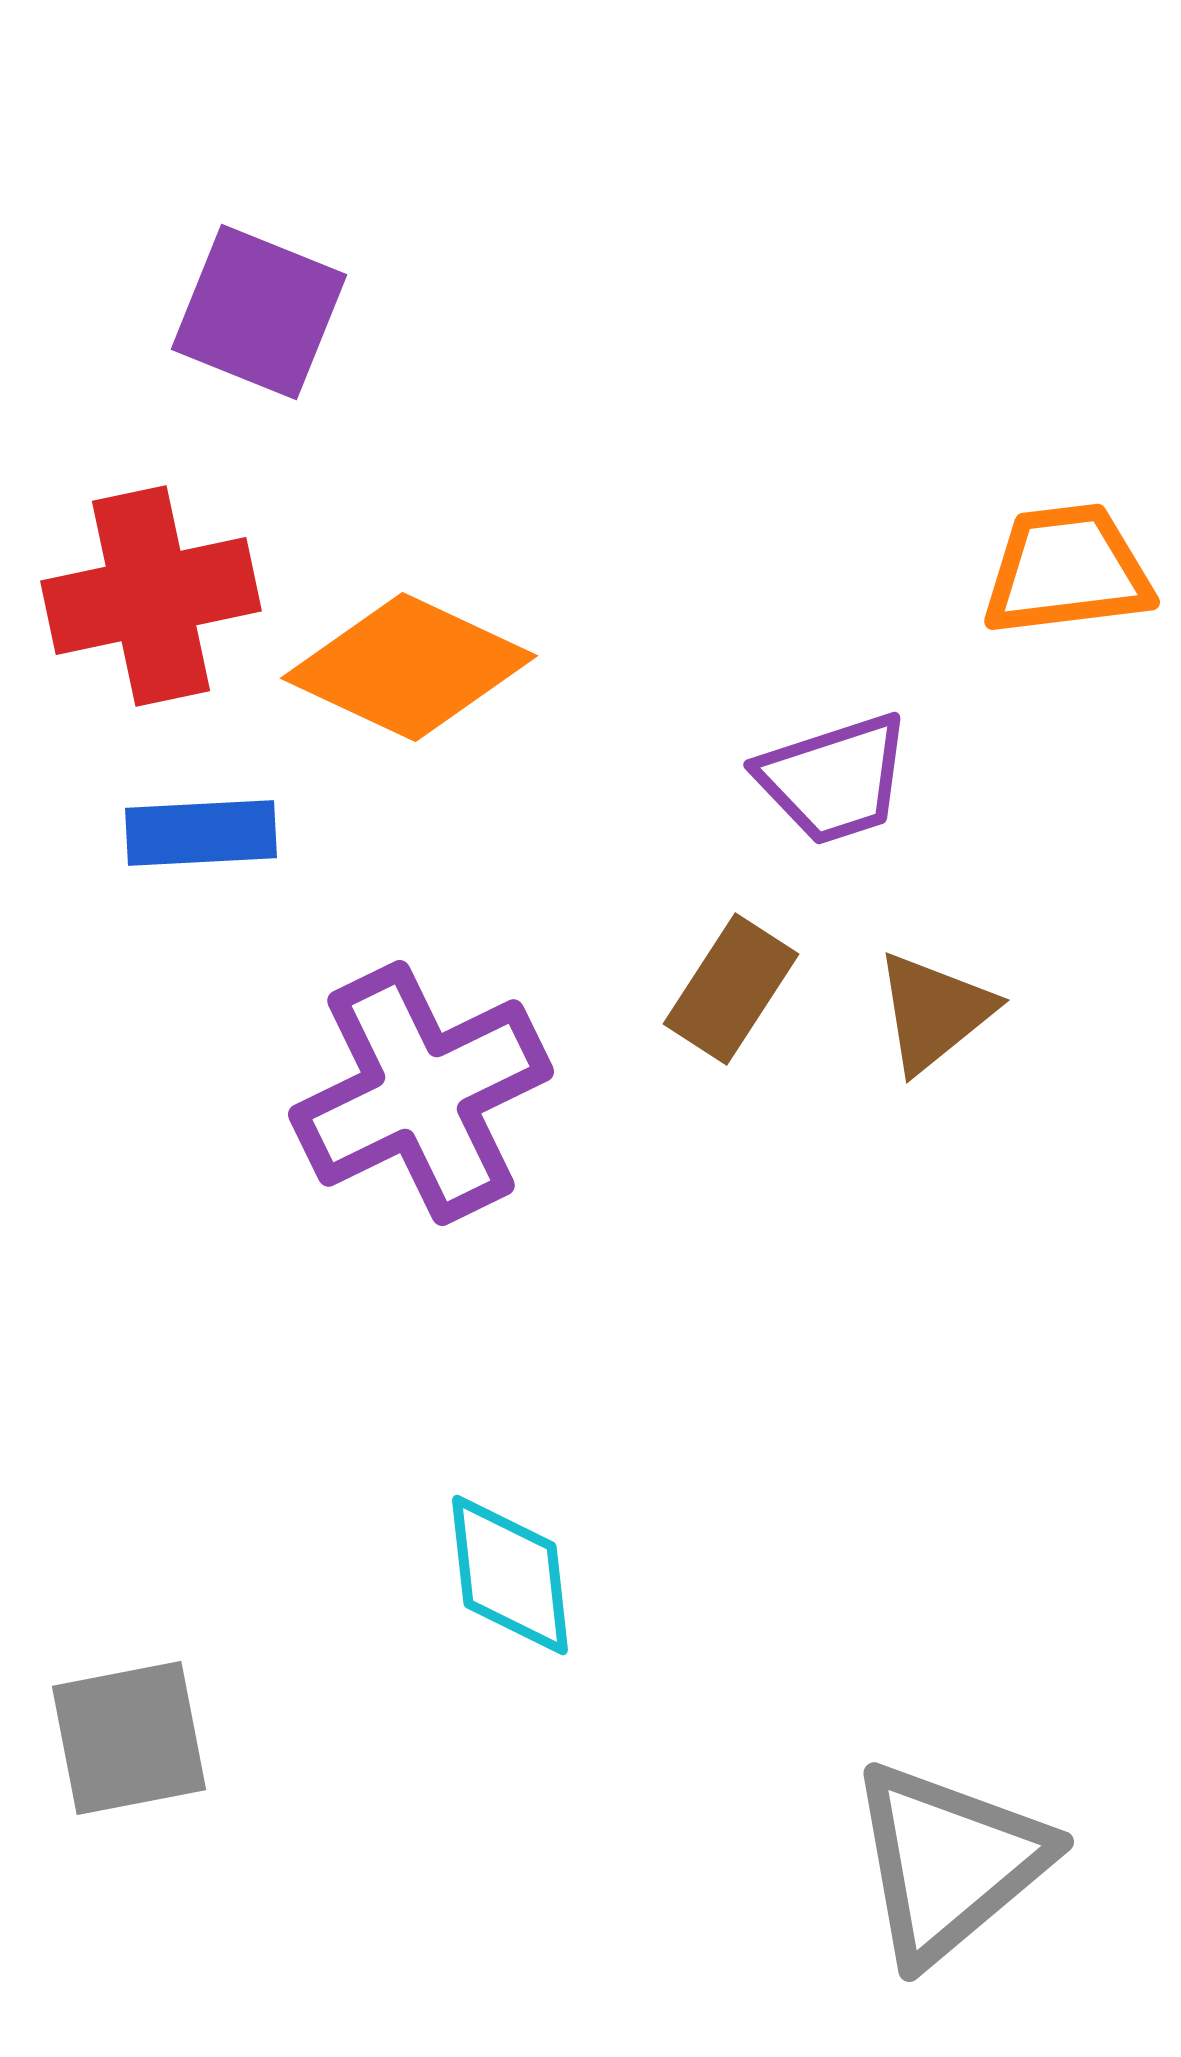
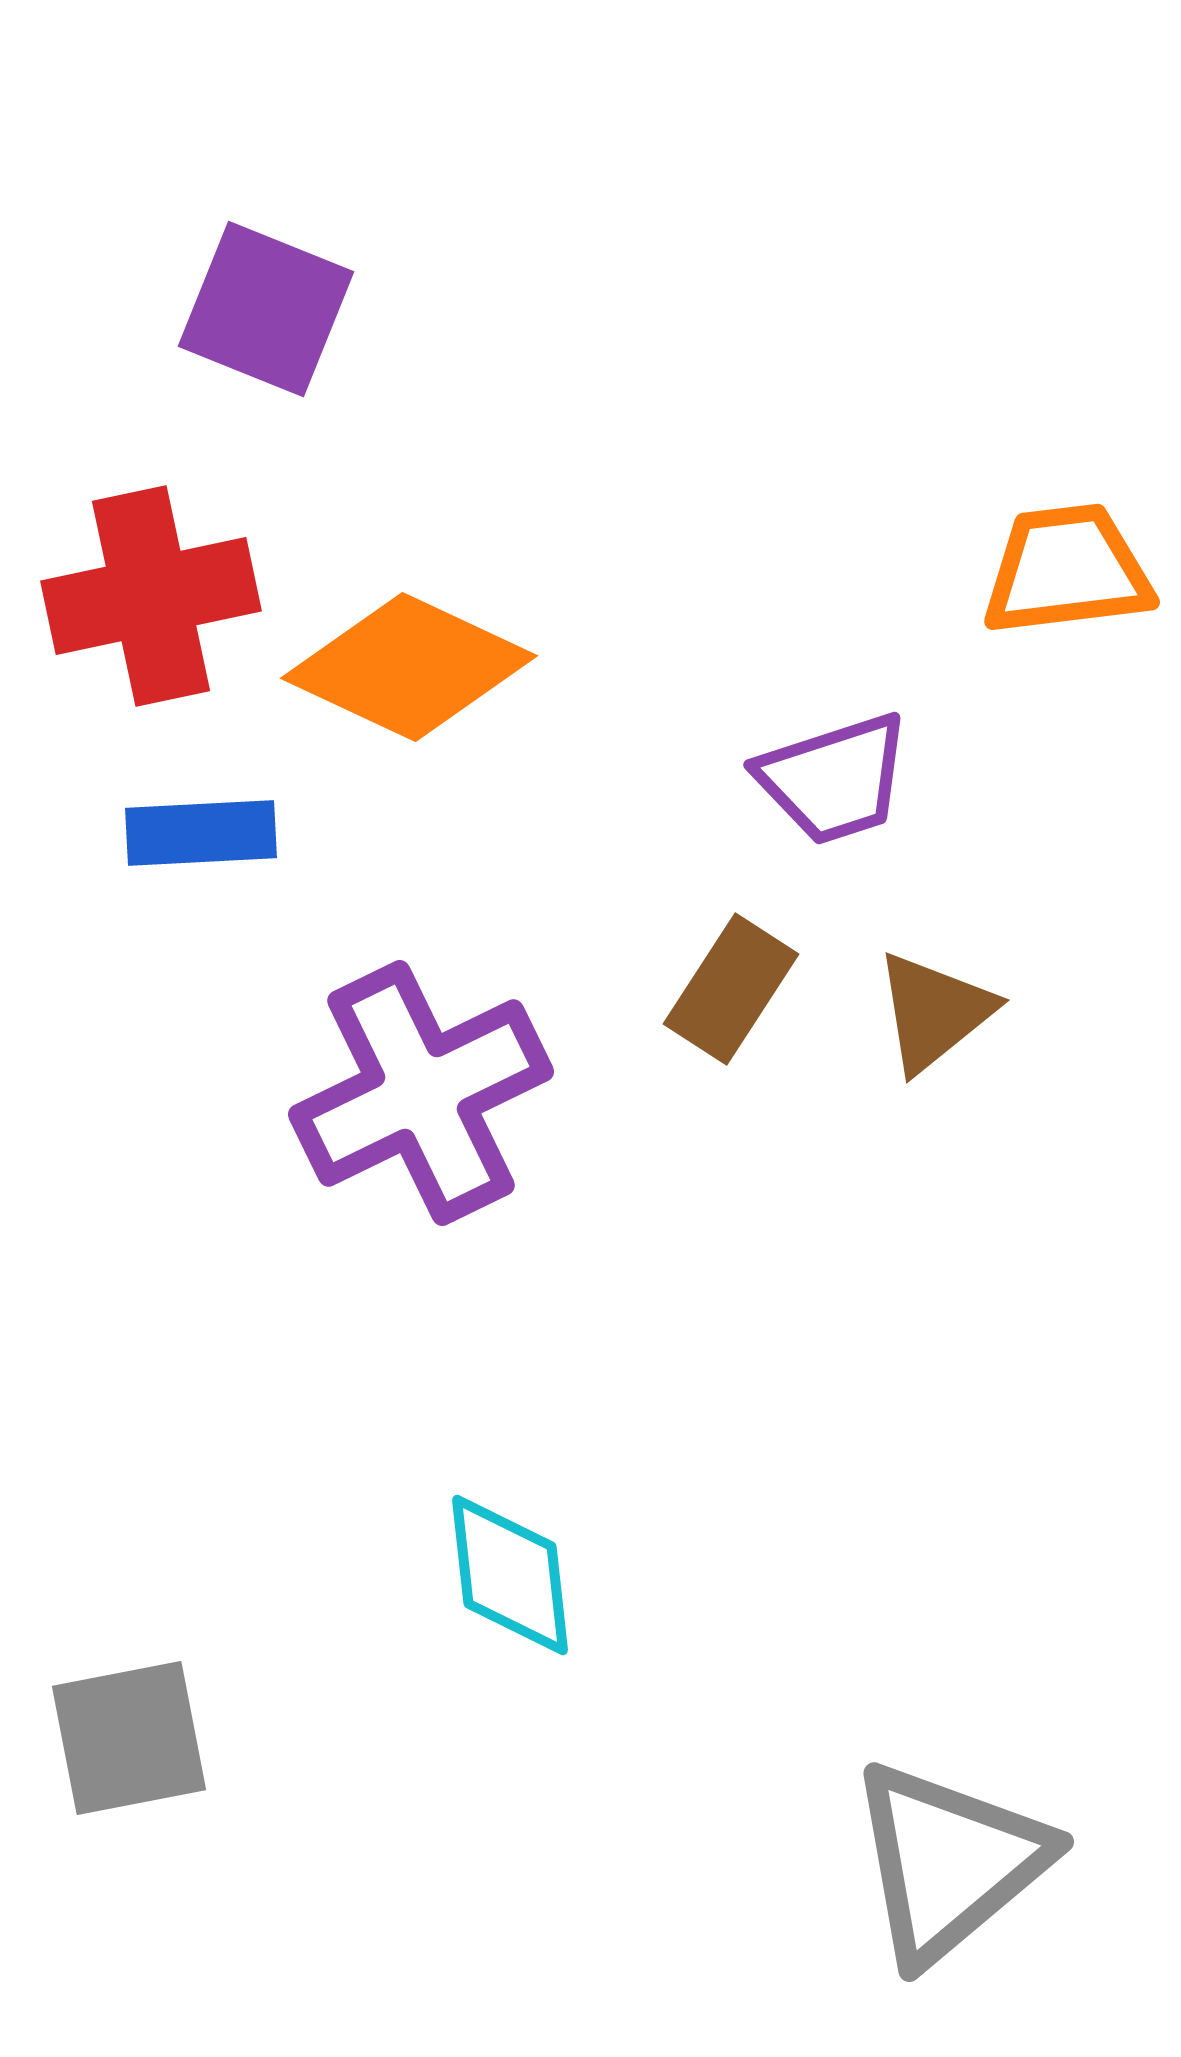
purple square: moved 7 px right, 3 px up
